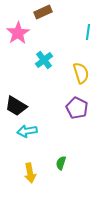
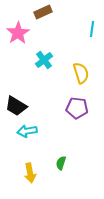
cyan line: moved 4 px right, 3 px up
purple pentagon: rotated 20 degrees counterclockwise
